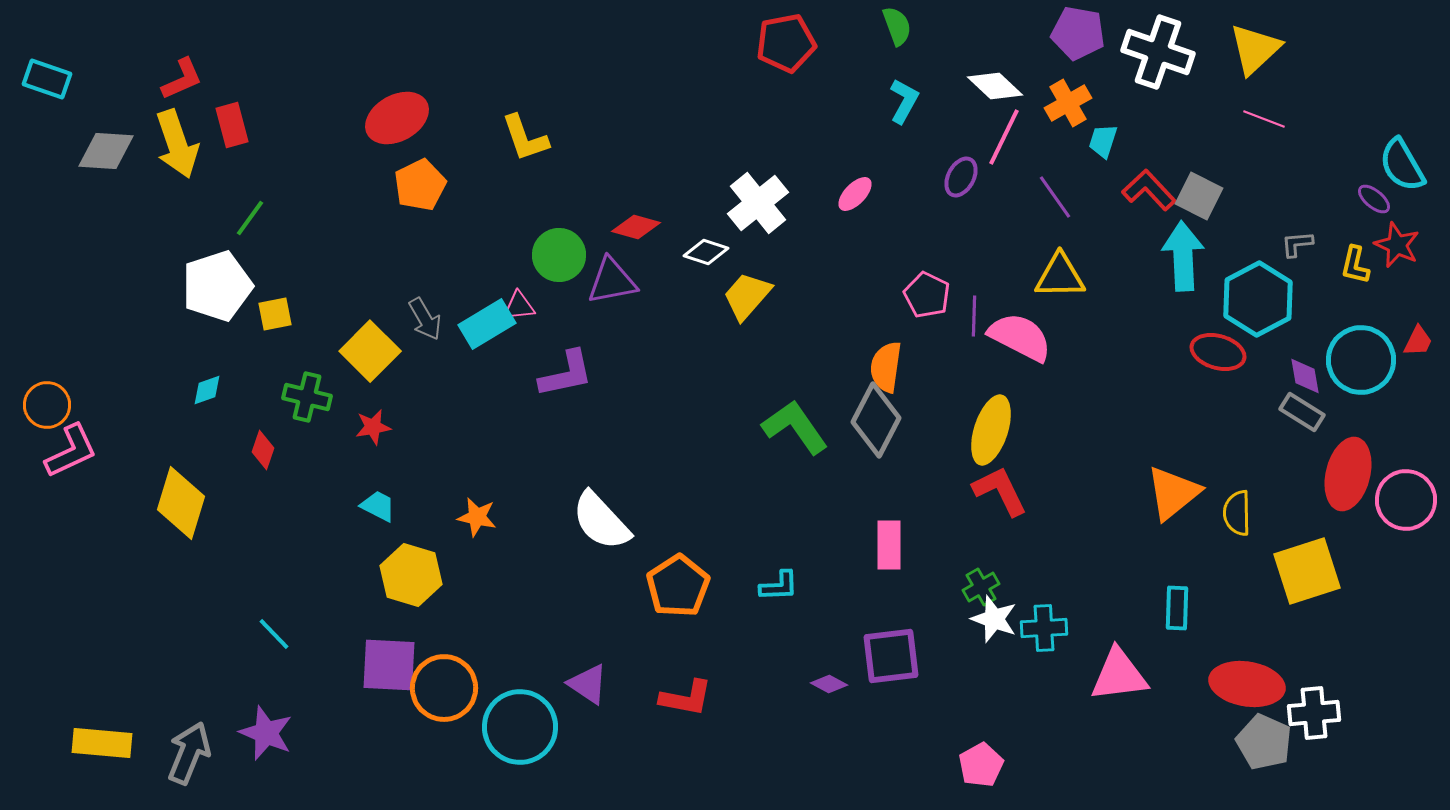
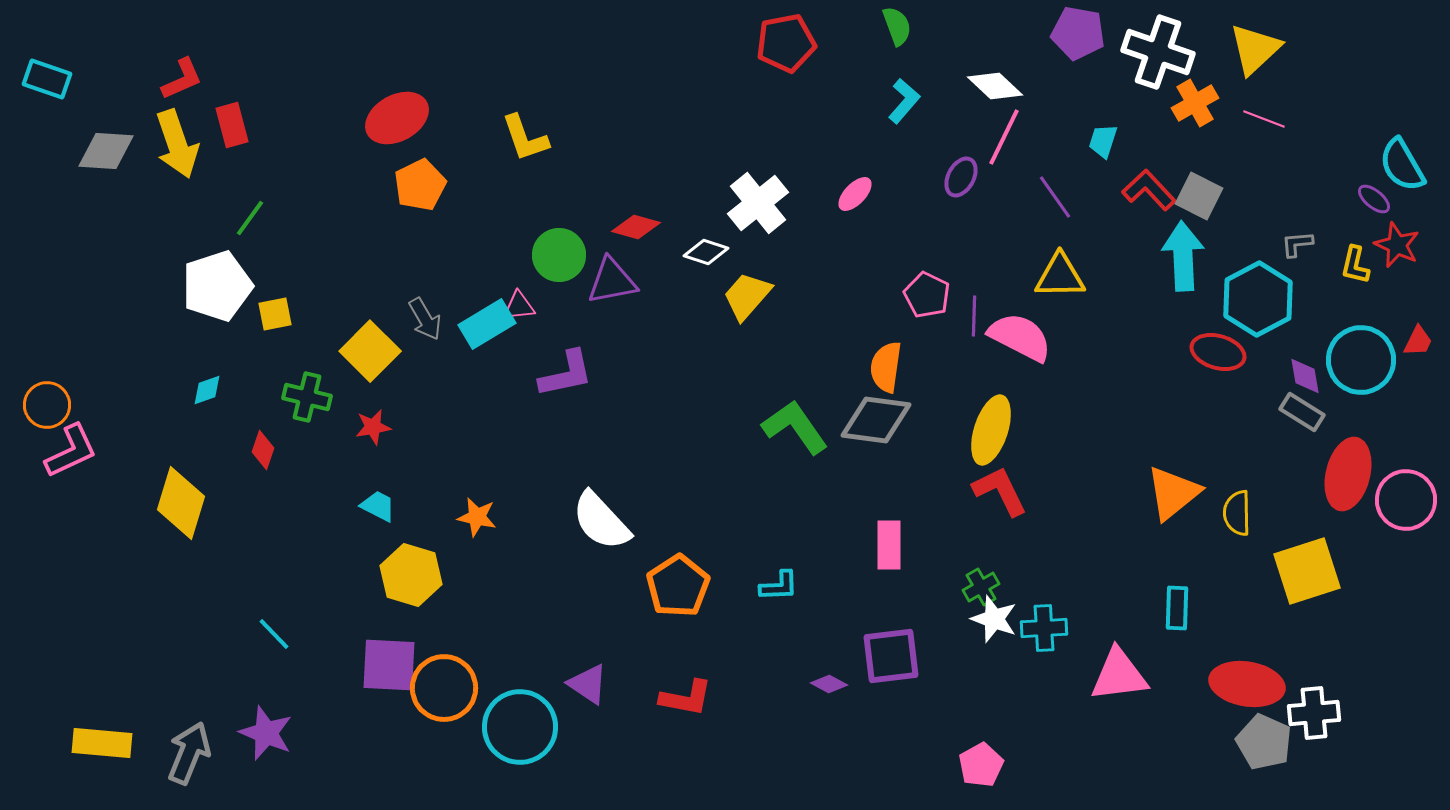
cyan L-shape at (904, 101): rotated 12 degrees clockwise
orange cross at (1068, 103): moved 127 px right
gray diamond at (876, 420): rotated 70 degrees clockwise
